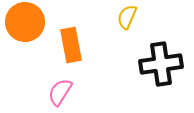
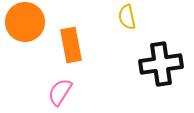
yellow semicircle: rotated 35 degrees counterclockwise
